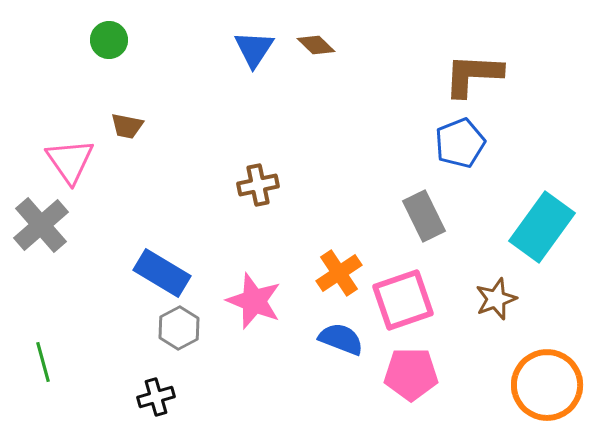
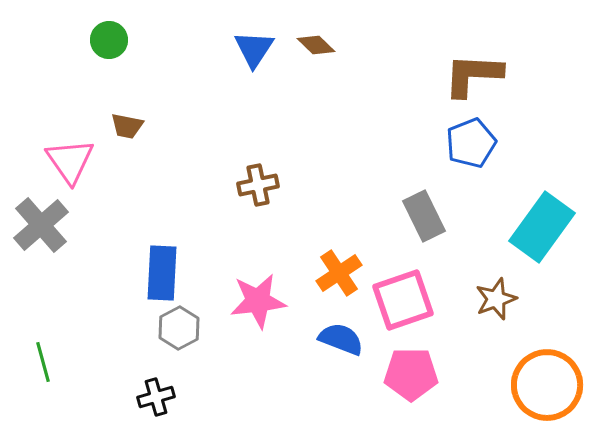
blue pentagon: moved 11 px right
blue rectangle: rotated 62 degrees clockwise
pink star: moved 4 px right; rotated 28 degrees counterclockwise
